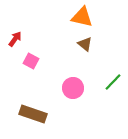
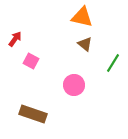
green line: moved 19 px up; rotated 12 degrees counterclockwise
pink circle: moved 1 px right, 3 px up
